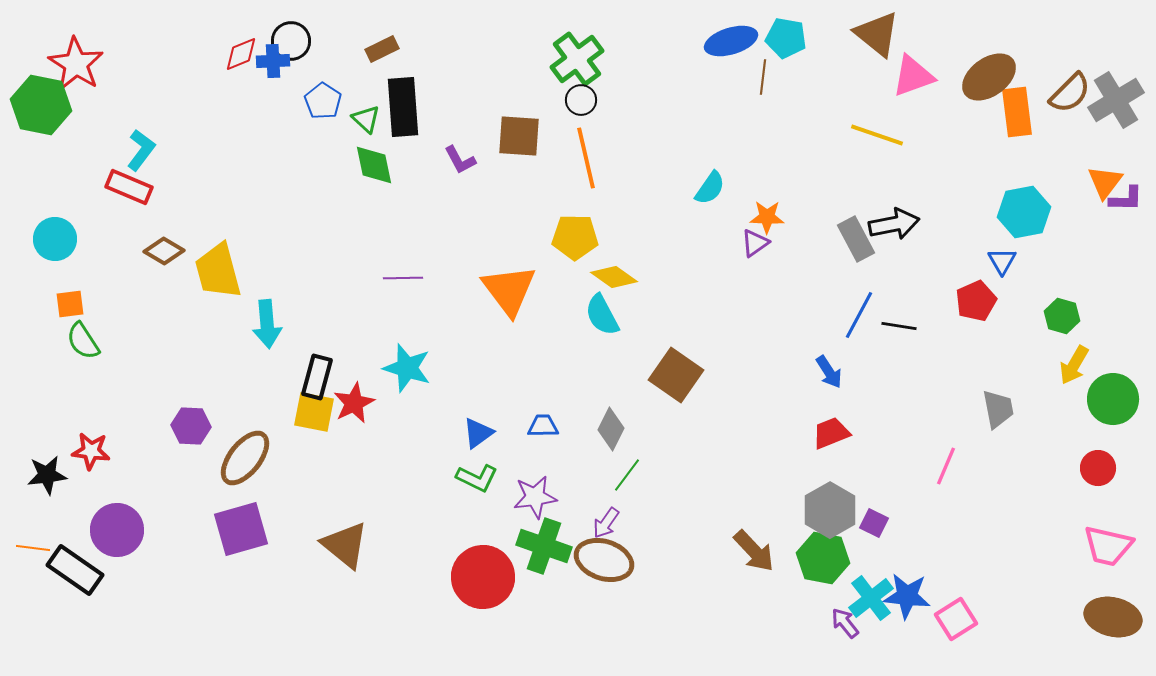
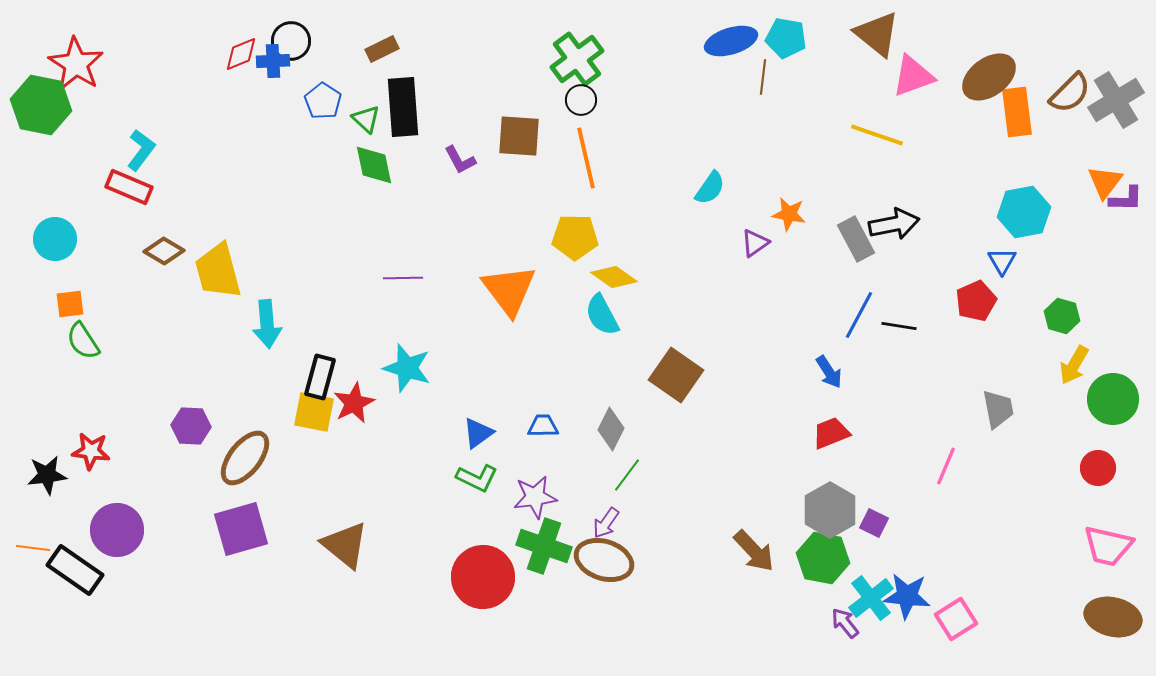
orange star at (767, 217): moved 22 px right, 3 px up; rotated 8 degrees clockwise
black rectangle at (317, 377): moved 3 px right
